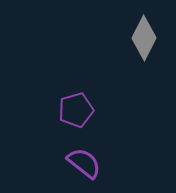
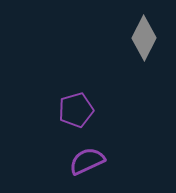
purple semicircle: moved 3 px right, 2 px up; rotated 63 degrees counterclockwise
